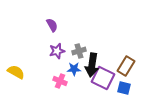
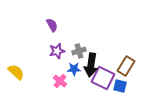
black arrow: moved 1 px left
yellow semicircle: rotated 12 degrees clockwise
pink cross: rotated 16 degrees clockwise
blue square: moved 4 px left, 2 px up
